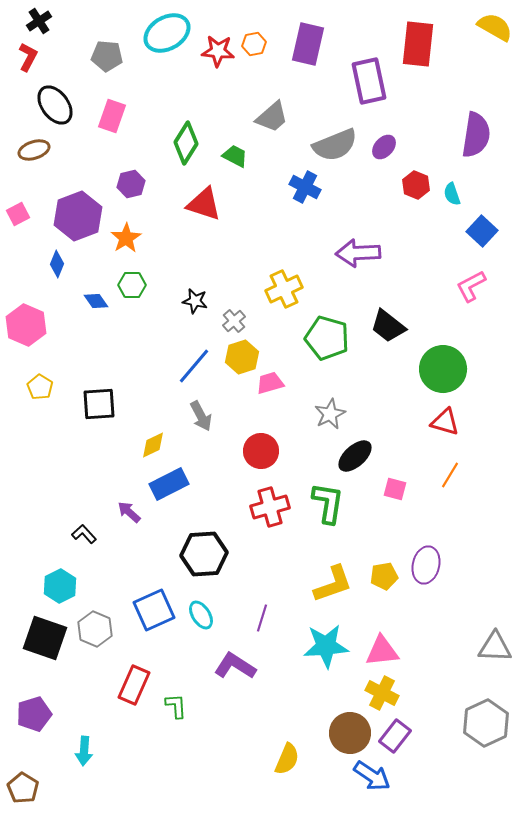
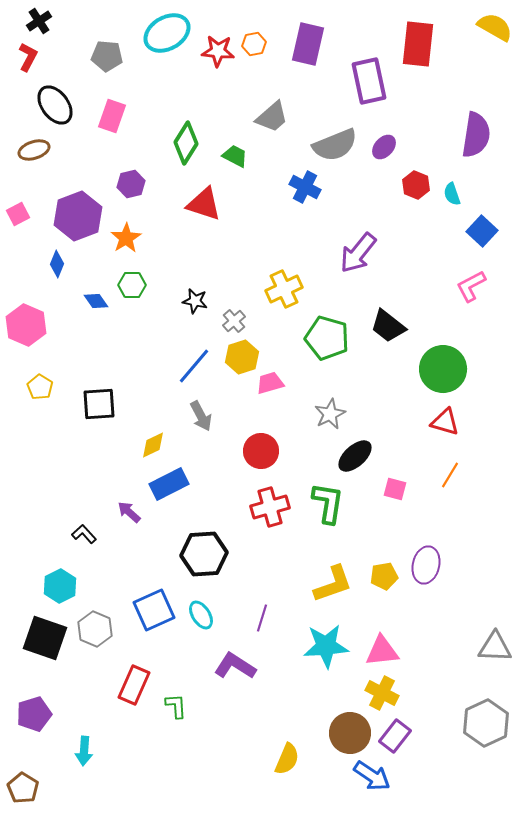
purple arrow at (358, 253): rotated 48 degrees counterclockwise
